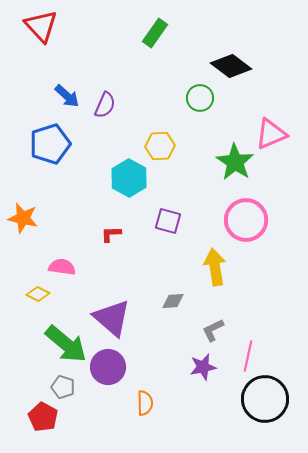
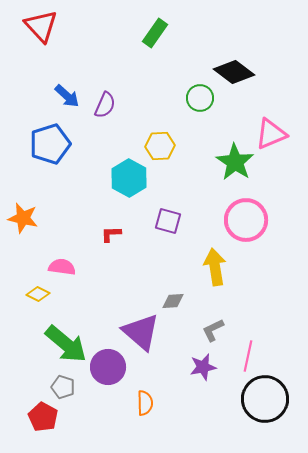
black diamond: moved 3 px right, 6 px down
purple triangle: moved 29 px right, 14 px down
